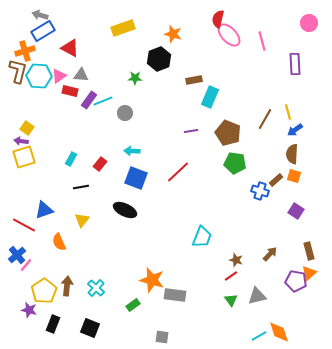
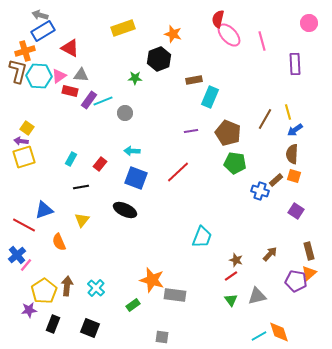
purple star at (29, 310): rotated 21 degrees counterclockwise
